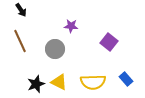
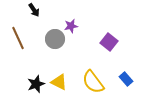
black arrow: moved 13 px right
purple star: rotated 16 degrees counterclockwise
brown line: moved 2 px left, 3 px up
gray circle: moved 10 px up
yellow semicircle: rotated 55 degrees clockwise
